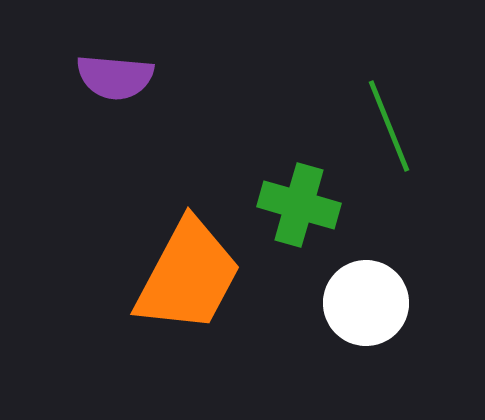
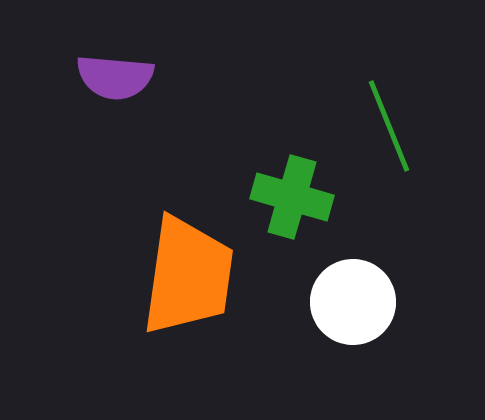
green cross: moved 7 px left, 8 px up
orange trapezoid: rotated 20 degrees counterclockwise
white circle: moved 13 px left, 1 px up
